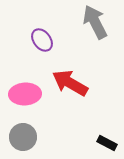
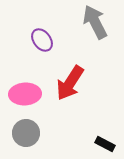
red arrow: rotated 87 degrees counterclockwise
gray circle: moved 3 px right, 4 px up
black rectangle: moved 2 px left, 1 px down
